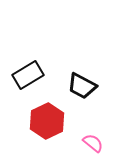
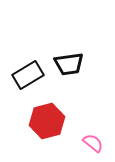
black trapezoid: moved 13 px left, 22 px up; rotated 36 degrees counterclockwise
red hexagon: rotated 12 degrees clockwise
